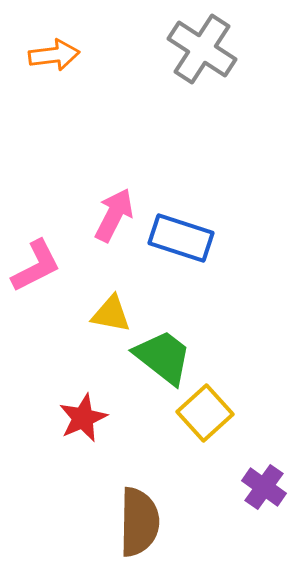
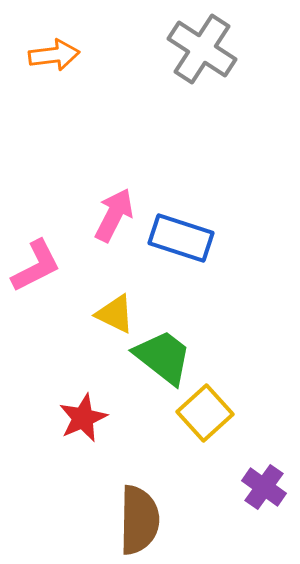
yellow triangle: moved 4 px right; rotated 15 degrees clockwise
brown semicircle: moved 2 px up
